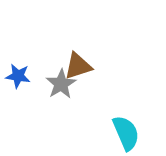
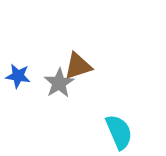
gray star: moved 2 px left, 1 px up
cyan semicircle: moved 7 px left, 1 px up
